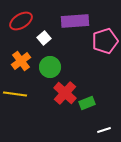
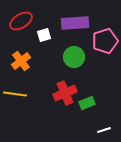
purple rectangle: moved 2 px down
white square: moved 3 px up; rotated 24 degrees clockwise
green circle: moved 24 px right, 10 px up
red cross: rotated 25 degrees clockwise
